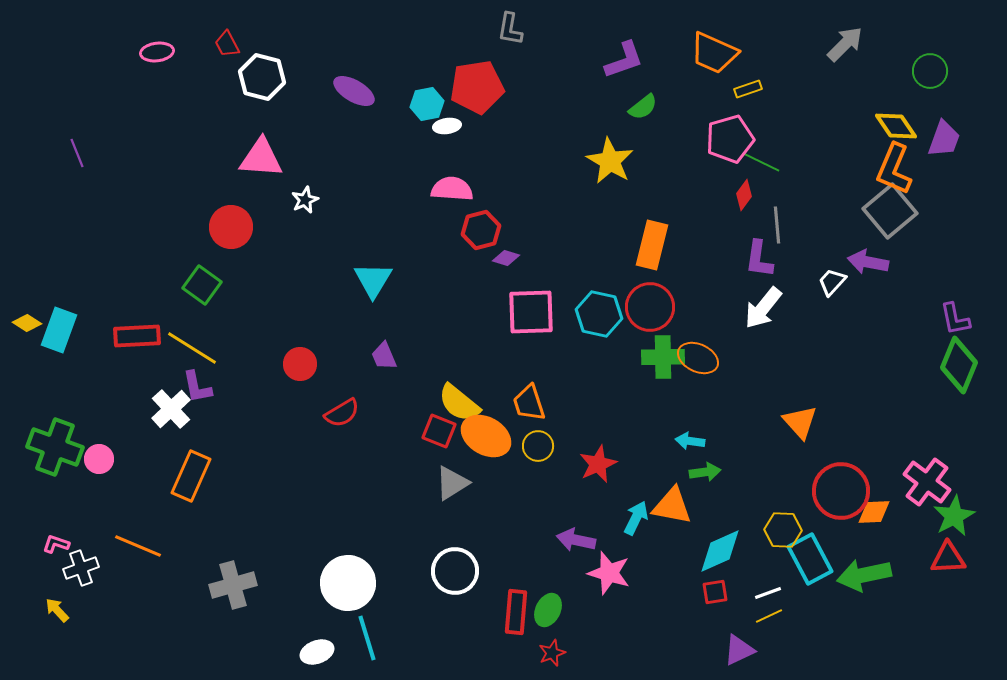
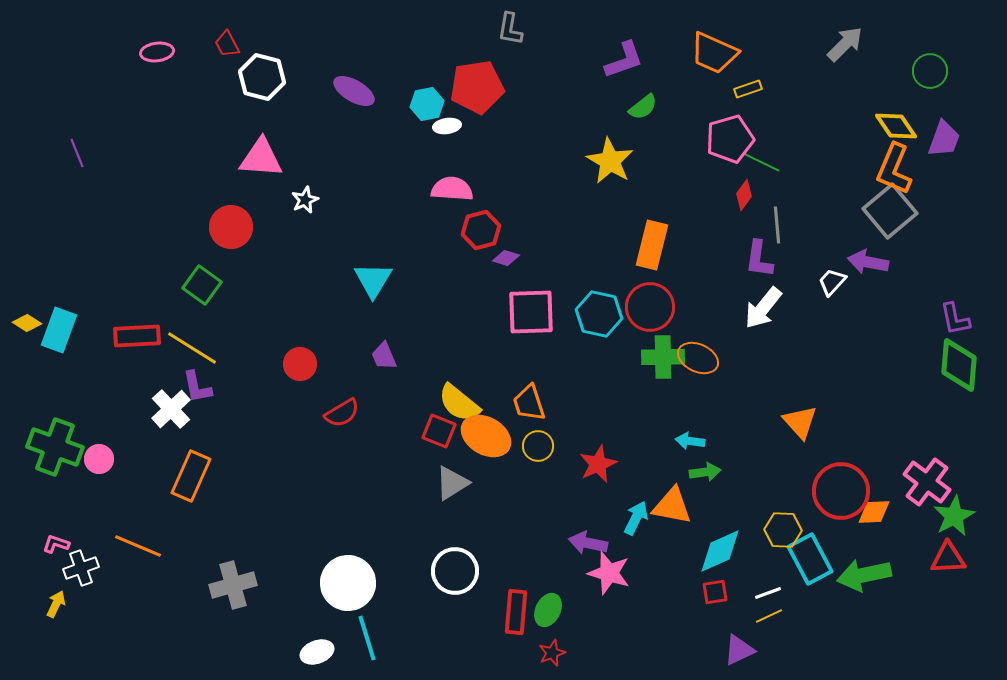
green diamond at (959, 365): rotated 18 degrees counterclockwise
purple arrow at (576, 540): moved 12 px right, 3 px down
yellow arrow at (57, 610): moved 1 px left, 6 px up; rotated 68 degrees clockwise
